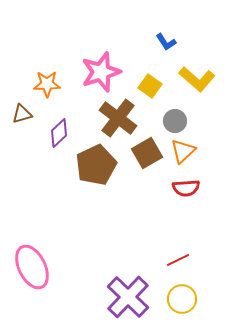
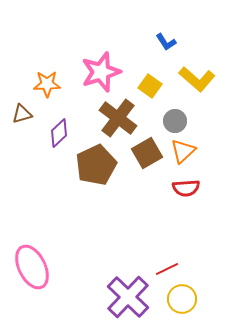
red line: moved 11 px left, 9 px down
